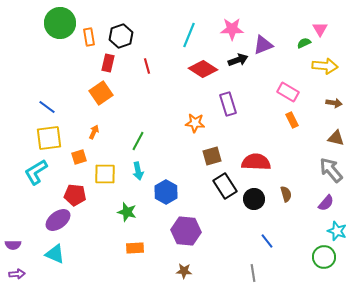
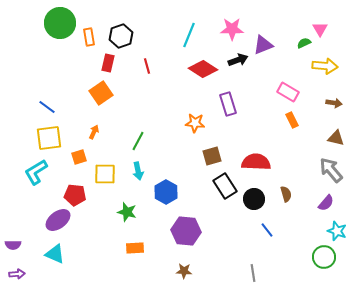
blue line at (267, 241): moved 11 px up
